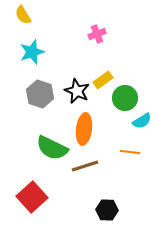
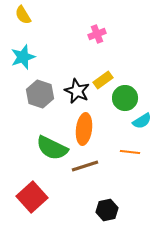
cyan star: moved 9 px left, 5 px down
black hexagon: rotated 15 degrees counterclockwise
